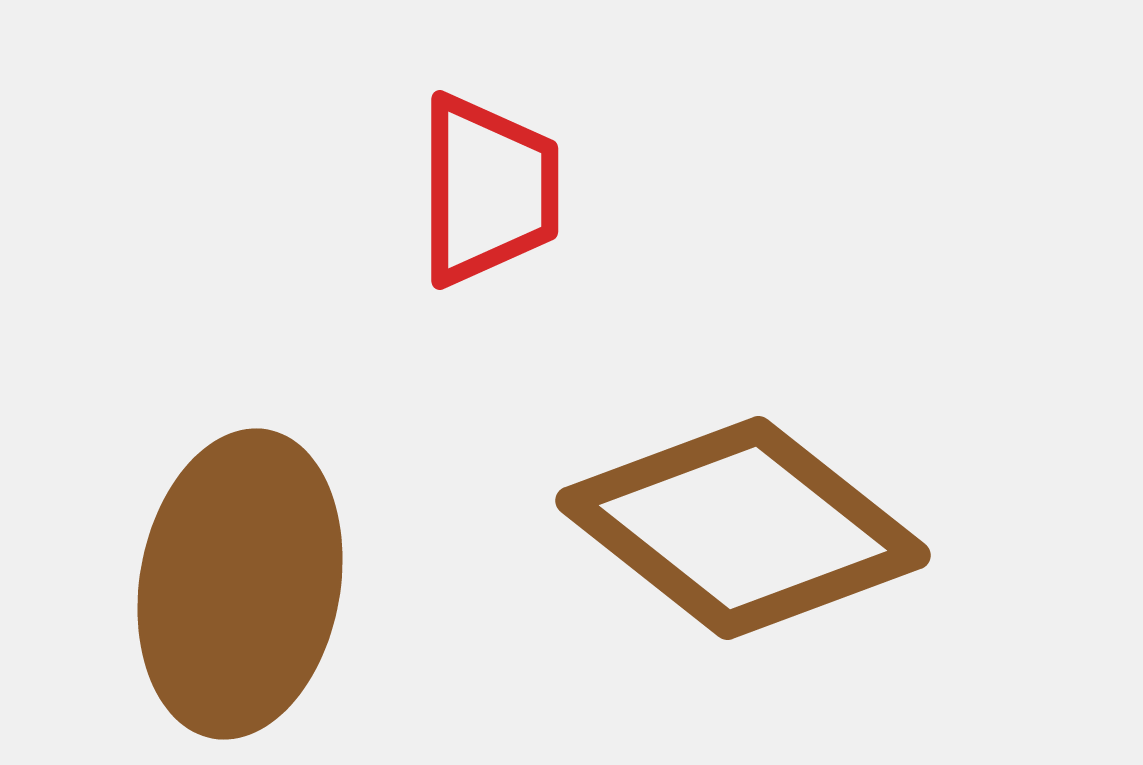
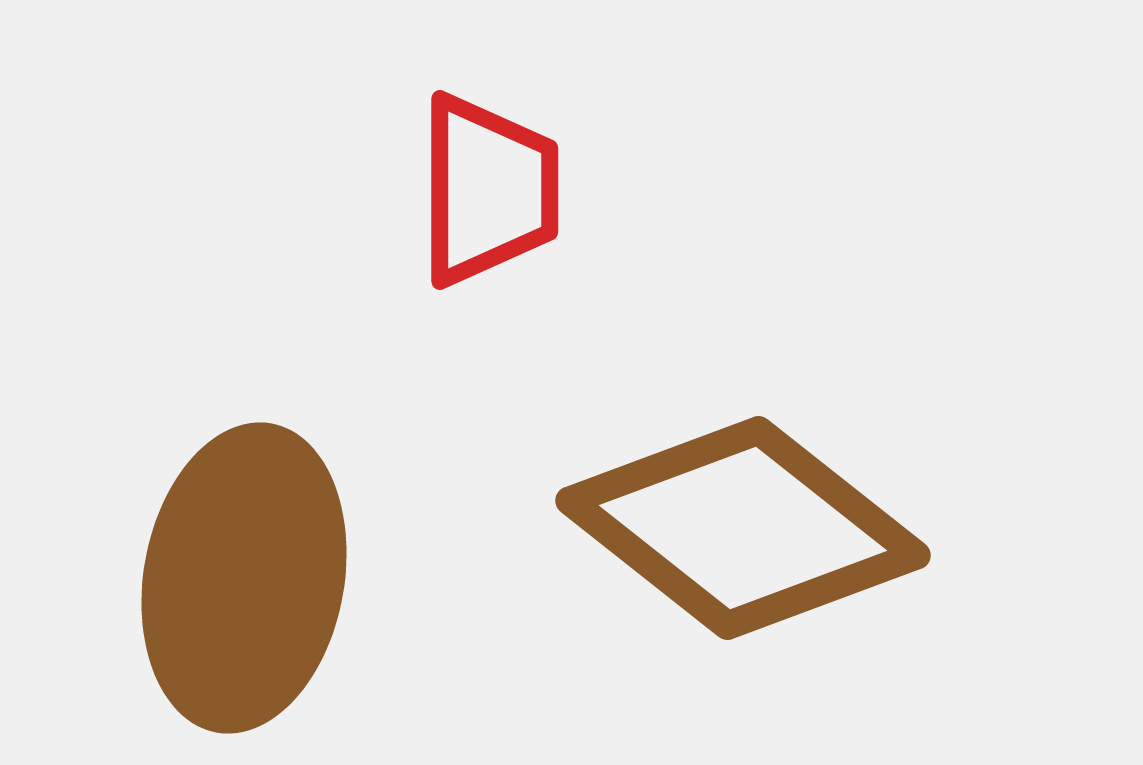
brown ellipse: moved 4 px right, 6 px up
